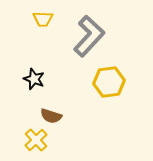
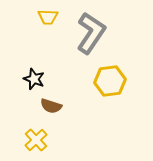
yellow trapezoid: moved 5 px right, 2 px up
gray L-shape: moved 2 px right, 3 px up; rotated 9 degrees counterclockwise
yellow hexagon: moved 1 px right, 1 px up
brown semicircle: moved 10 px up
